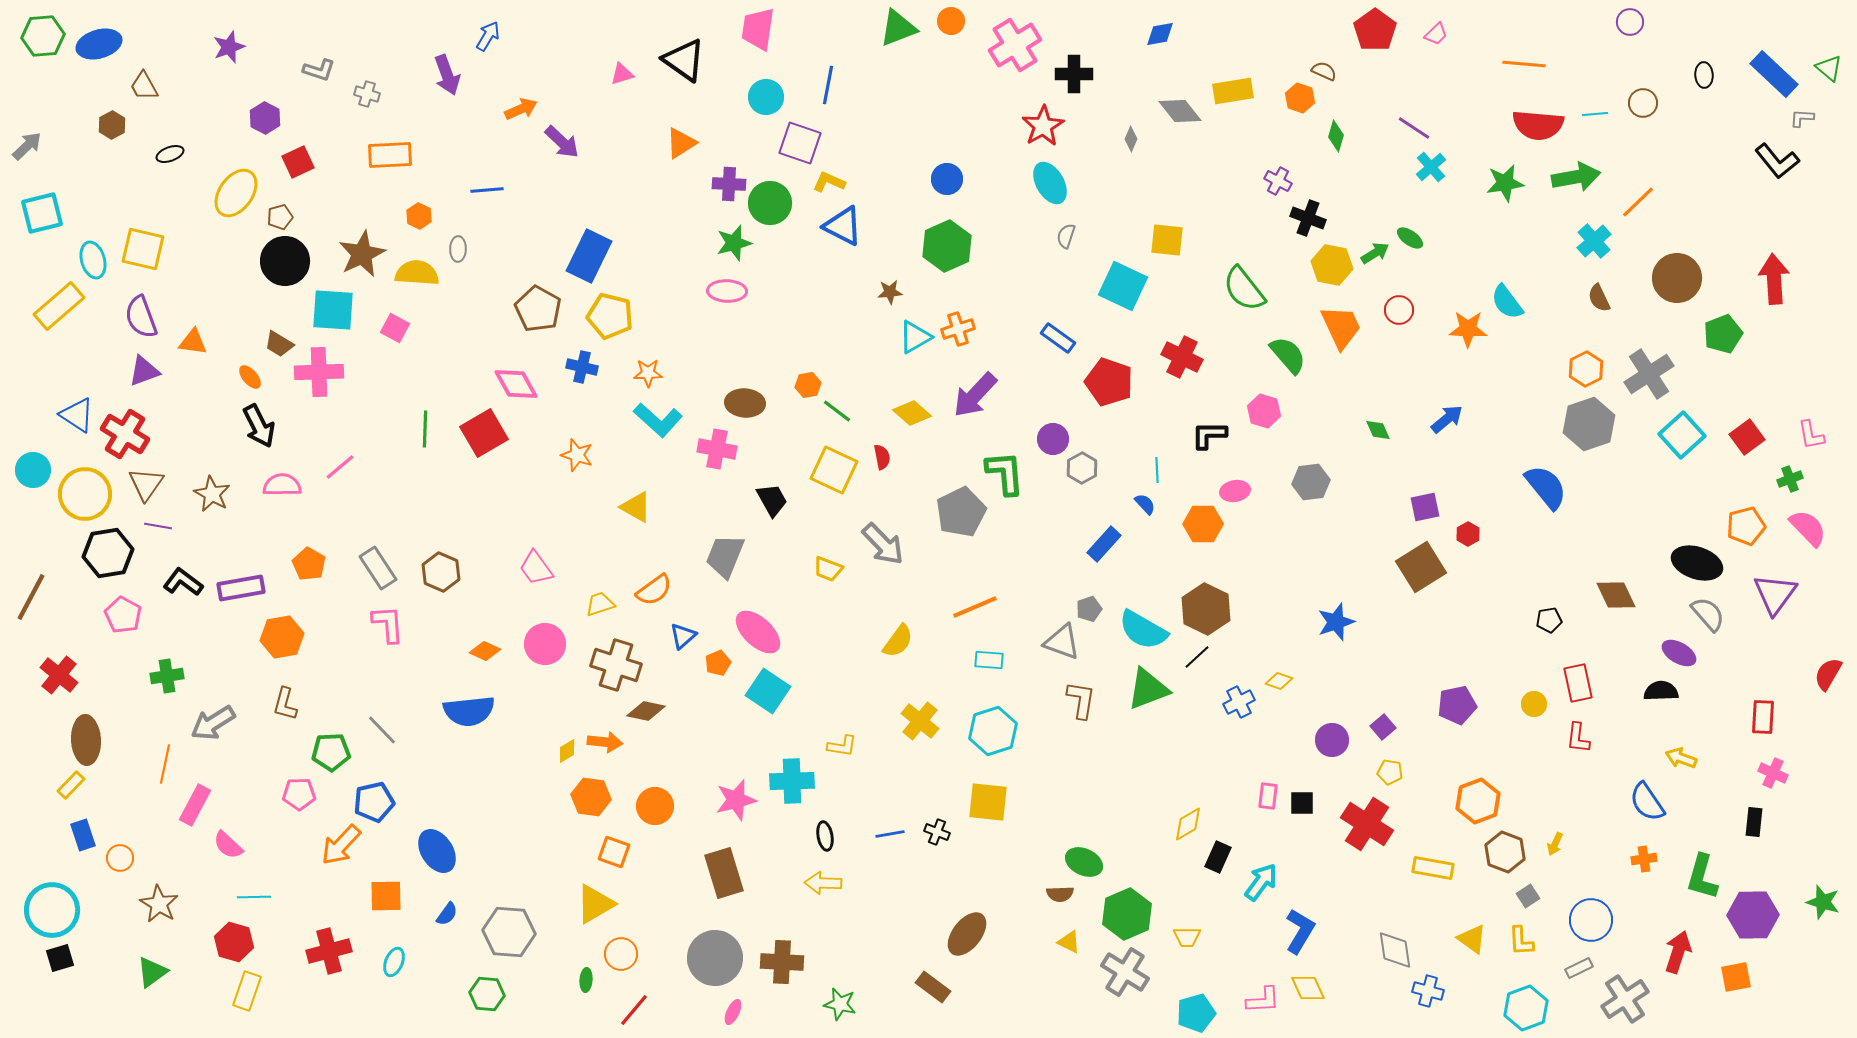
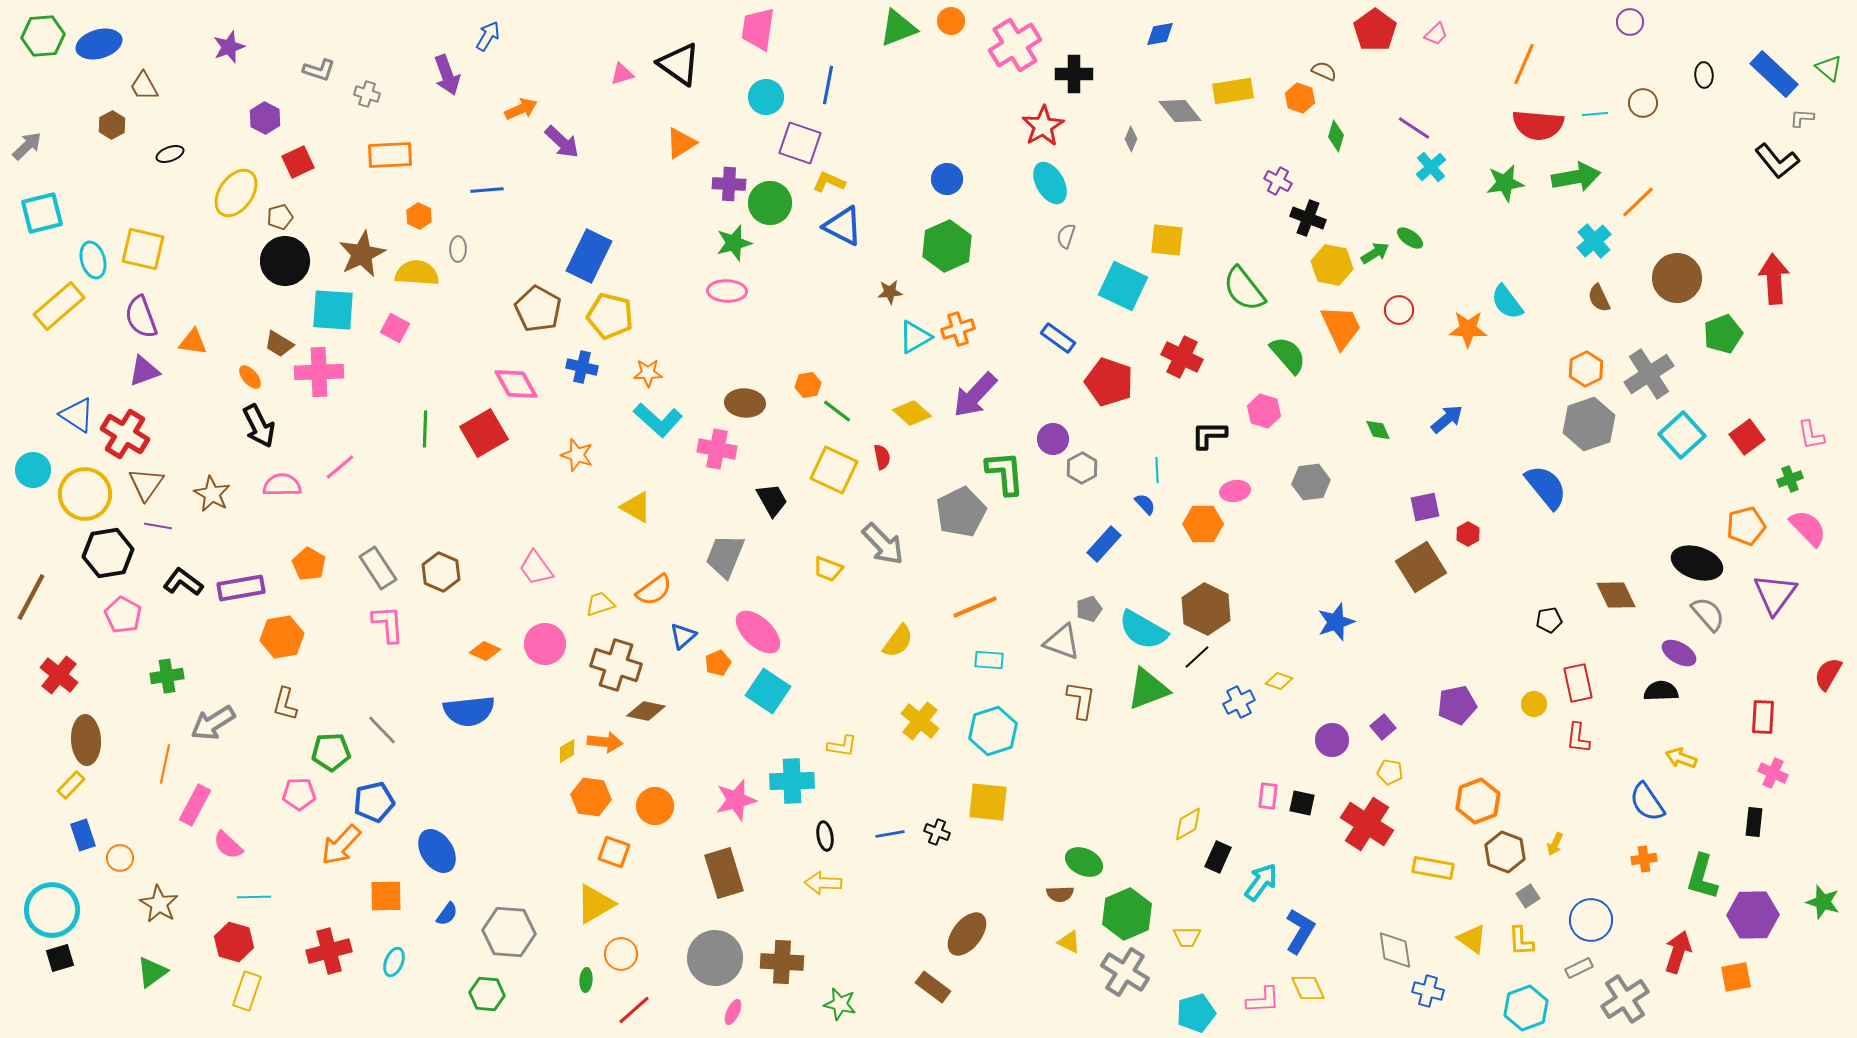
black triangle at (684, 60): moved 5 px left, 4 px down
orange line at (1524, 64): rotated 72 degrees counterclockwise
black square at (1302, 803): rotated 12 degrees clockwise
red line at (634, 1010): rotated 9 degrees clockwise
